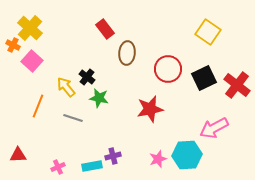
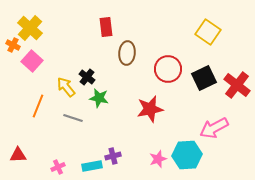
red rectangle: moved 1 px right, 2 px up; rotated 30 degrees clockwise
